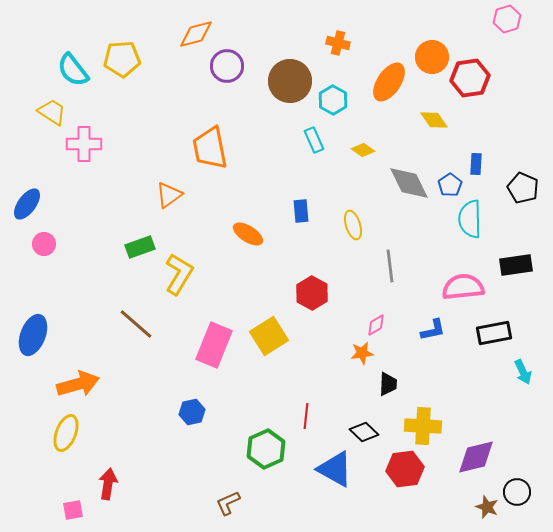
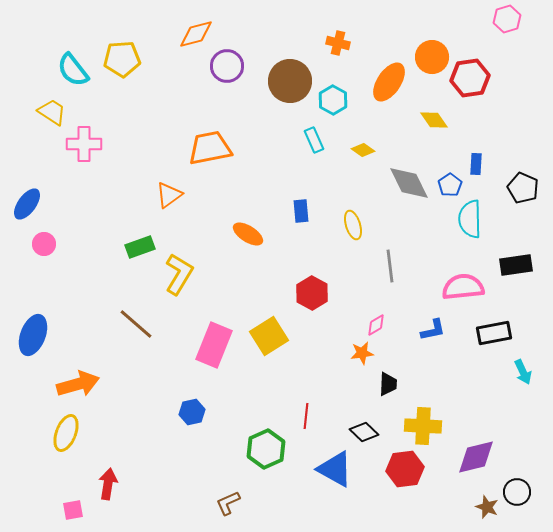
orange trapezoid at (210, 148): rotated 90 degrees clockwise
